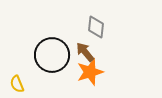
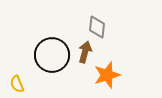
gray diamond: moved 1 px right
brown arrow: rotated 55 degrees clockwise
orange star: moved 17 px right, 3 px down
